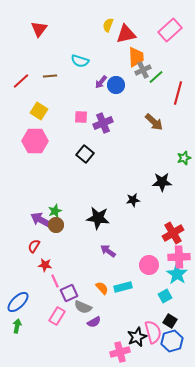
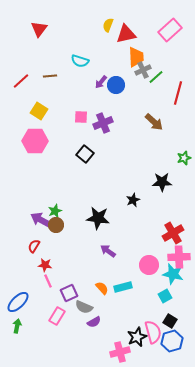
black star at (133, 200): rotated 16 degrees counterclockwise
cyan star at (177, 274): moved 4 px left; rotated 20 degrees counterclockwise
pink line at (55, 281): moved 7 px left
gray semicircle at (83, 307): moved 1 px right
